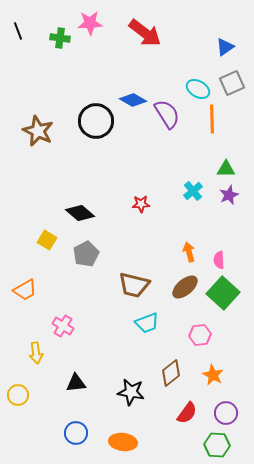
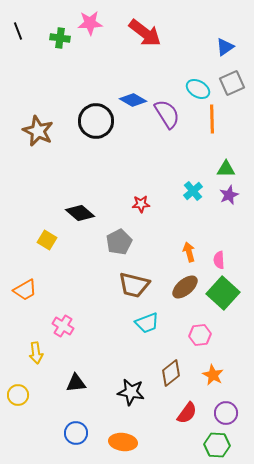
gray pentagon: moved 33 px right, 12 px up
